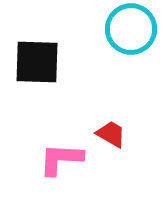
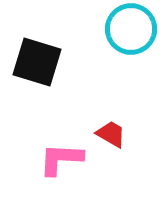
black square: rotated 15 degrees clockwise
